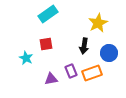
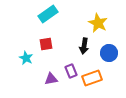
yellow star: rotated 18 degrees counterclockwise
orange rectangle: moved 5 px down
